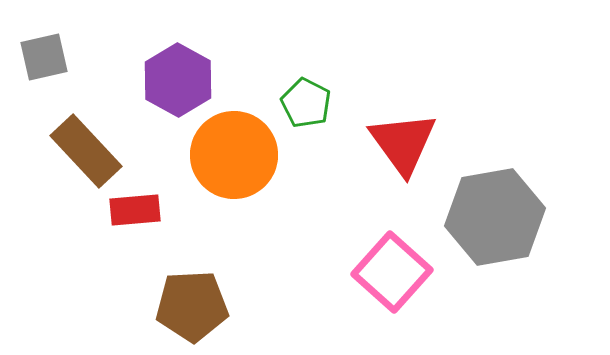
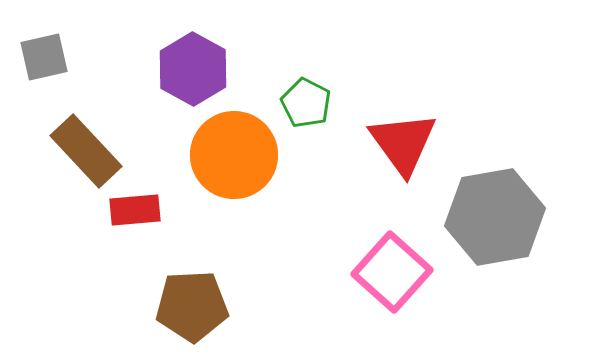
purple hexagon: moved 15 px right, 11 px up
